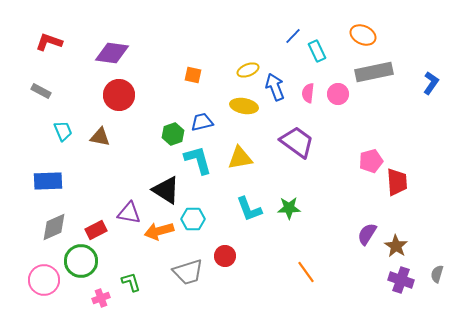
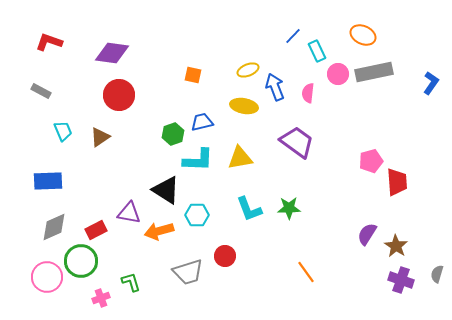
pink circle at (338, 94): moved 20 px up
brown triangle at (100, 137): rotated 45 degrees counterclockwise
cyan L-shape at (198, 160): rotated 108 degrees clockwise
cyan hexagon at (193, 219): moved 4 px right, 4 px up
pink circle at (44, 280): moved 3 px right, 3 px up
